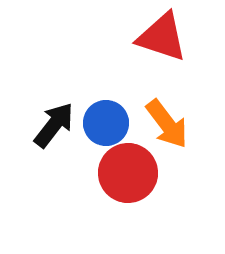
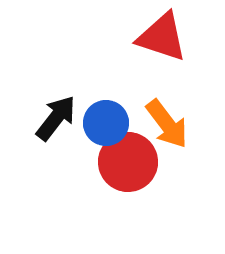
black arrow: moved 2 px right, 7 px up
red circle: moved 11 px up
